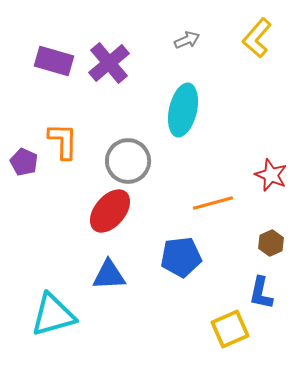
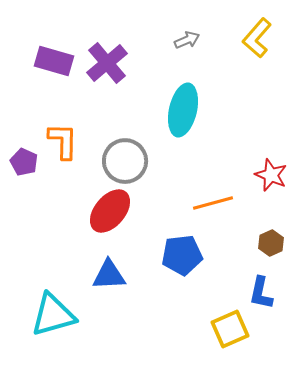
purple cross: moved 2 px left
gray circle: moved 3 px left
blue pentagon: moved 1 px right, 2 px up
